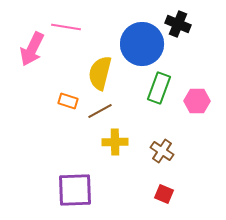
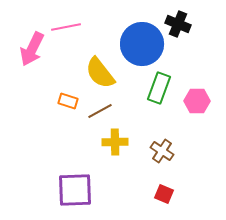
pink line: rotated 20 degrees counterclockwise
yellow semicircle: rotated 52 degrees counterclockwise
